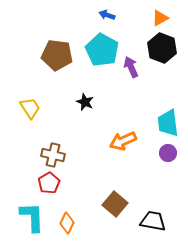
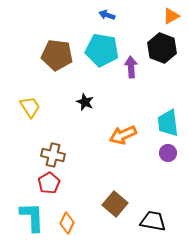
orange triangle: moved 11 px right, 2 px up
cyan pentagon: rotated 20 degrees counterclockwise
purple arrow: rotated 20 degrees clockwise
yellow trapezoid: moved 1 px up
orange arrow: moved 6 px up
